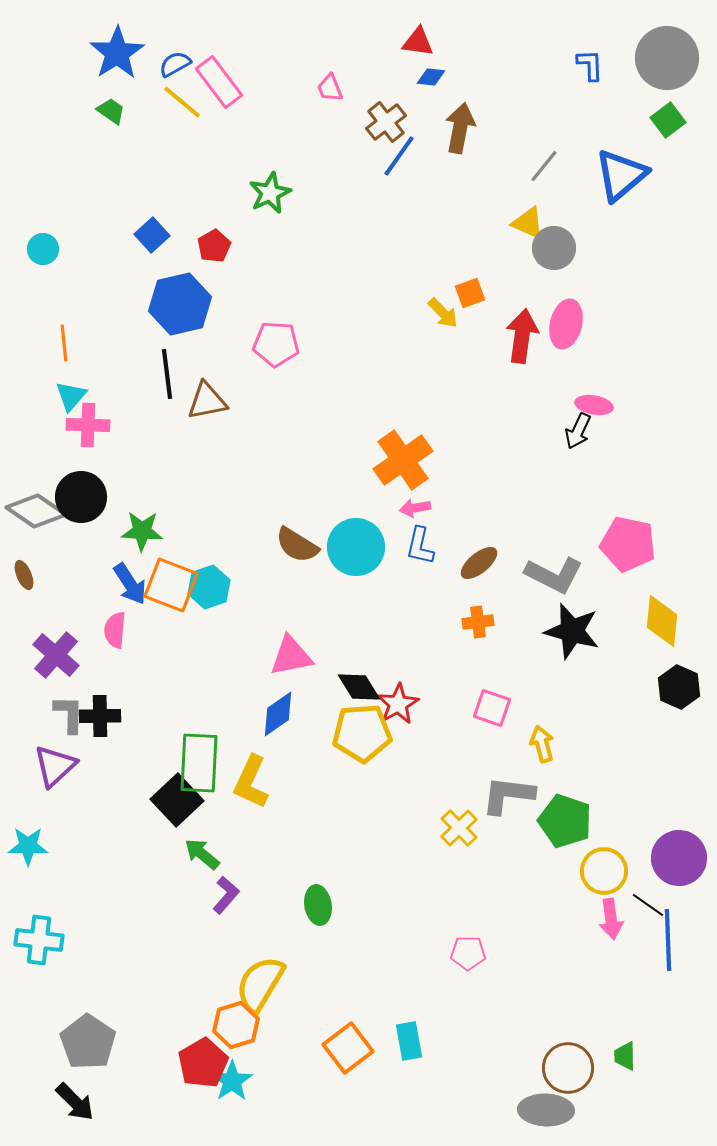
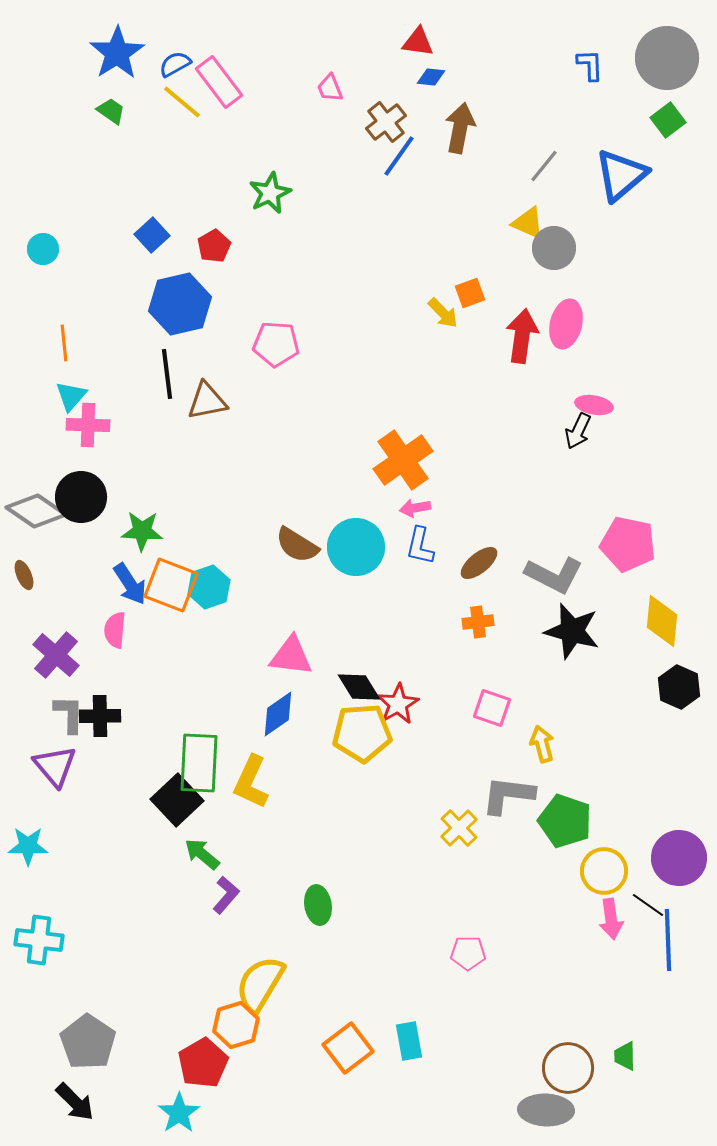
pink triangle at (291, 656): rotated 18 degrees clockwise
purple triangle at (55, 766): rotated 27 degrees counterclockwise
cyan star at (232, 1081): moved 53 px left, 32 px down
